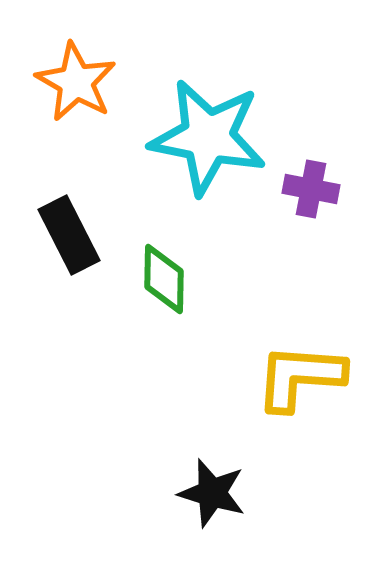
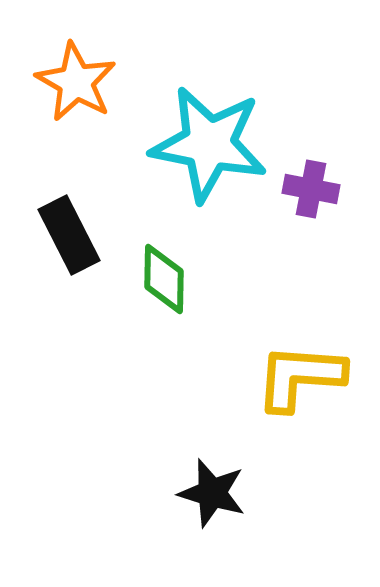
cyan star: moved 1 px right, 7 px down
